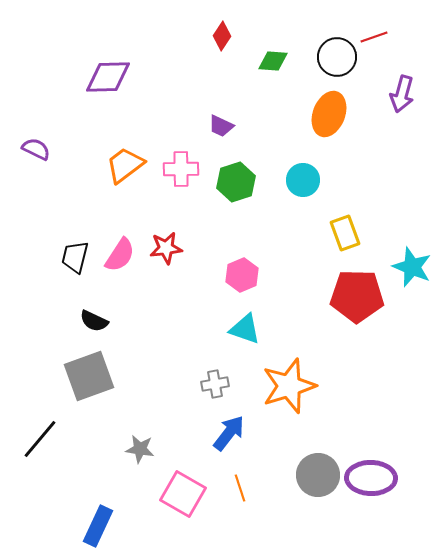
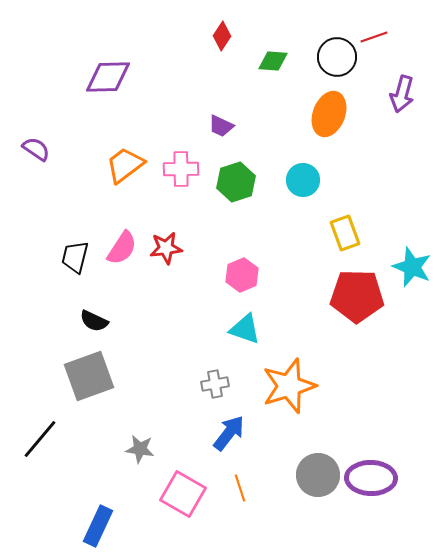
purple semicircle: rotated 8 degrees clockwise
pink semicircle: moved 2 px right, 7 px up
